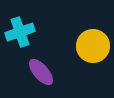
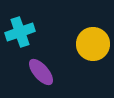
yellow circle: moved 2 px up
